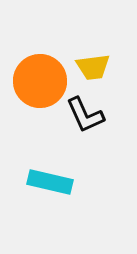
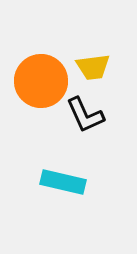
orange circle: moved 1 px right
cyan rectangle: moved 13 px right
